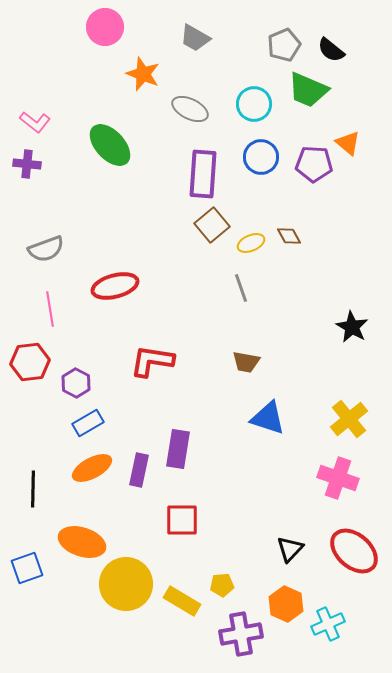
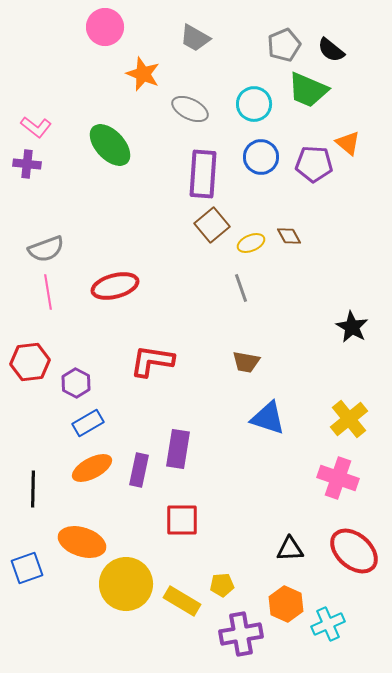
pink L-shape at (35, 122): moved 1 px right, 5 px down
pink line at (50, 309): moved 2 px left, 17 px up
black triangle at (290, 549): rotated 44 degrees clockwise
